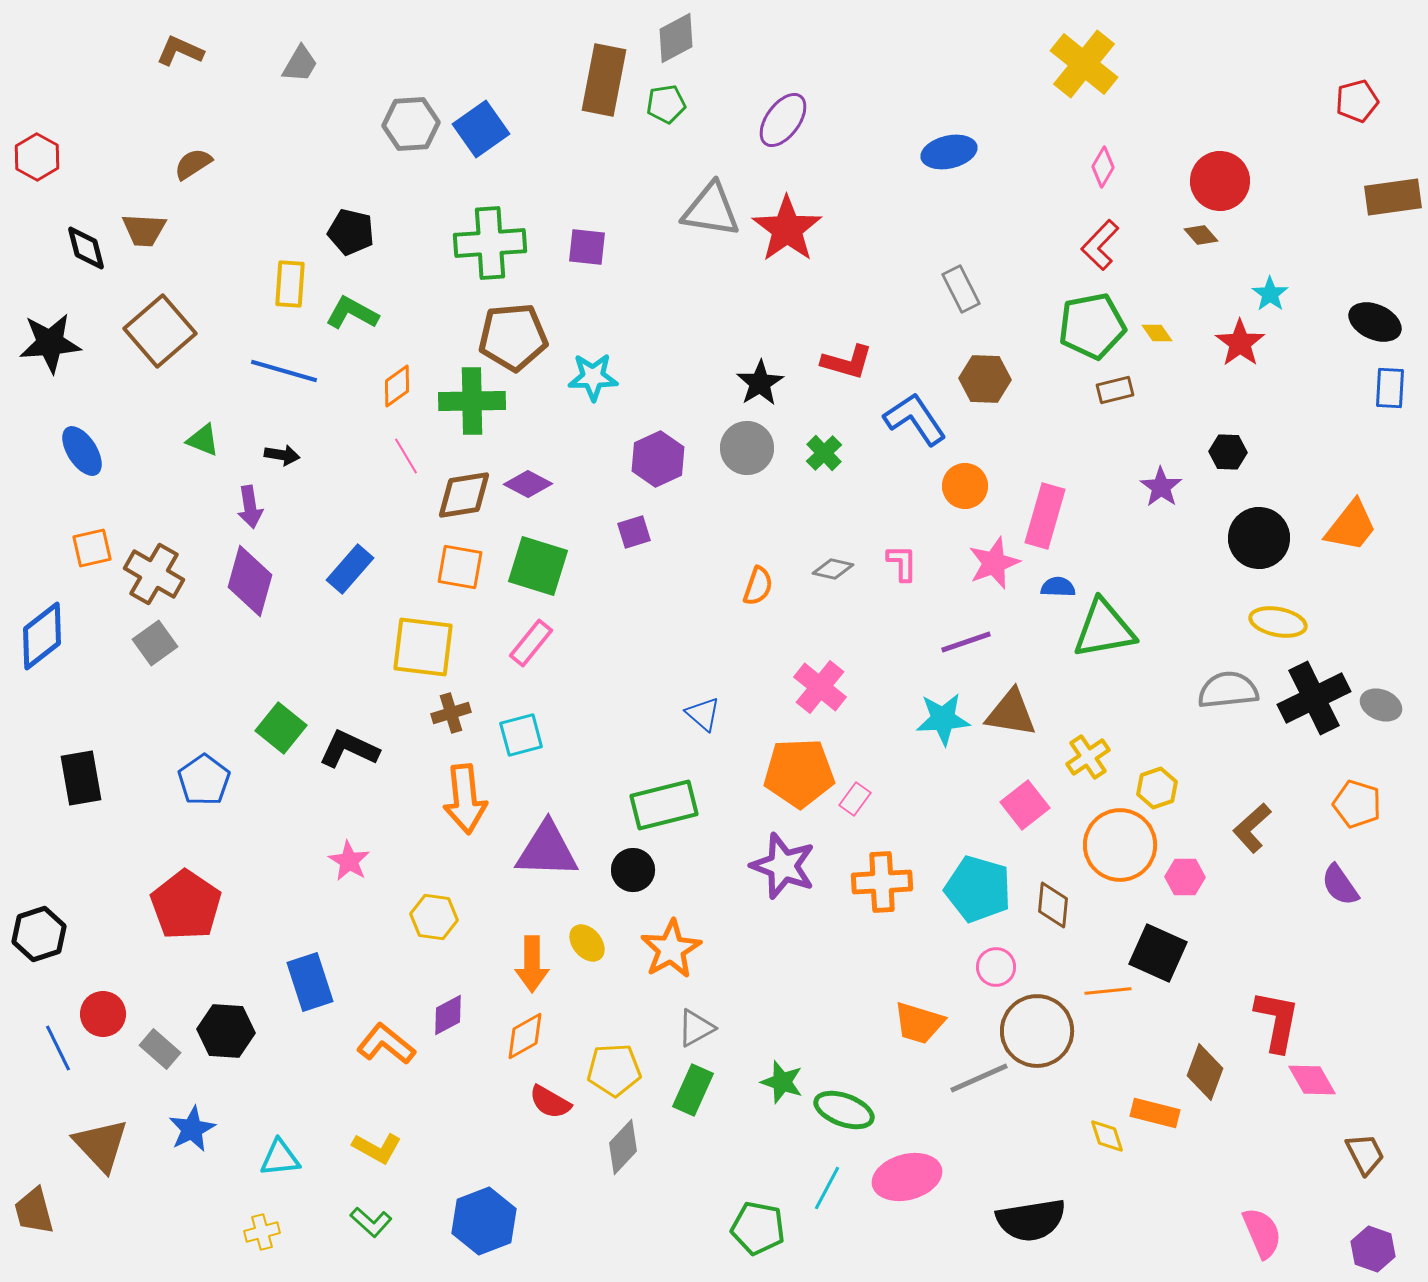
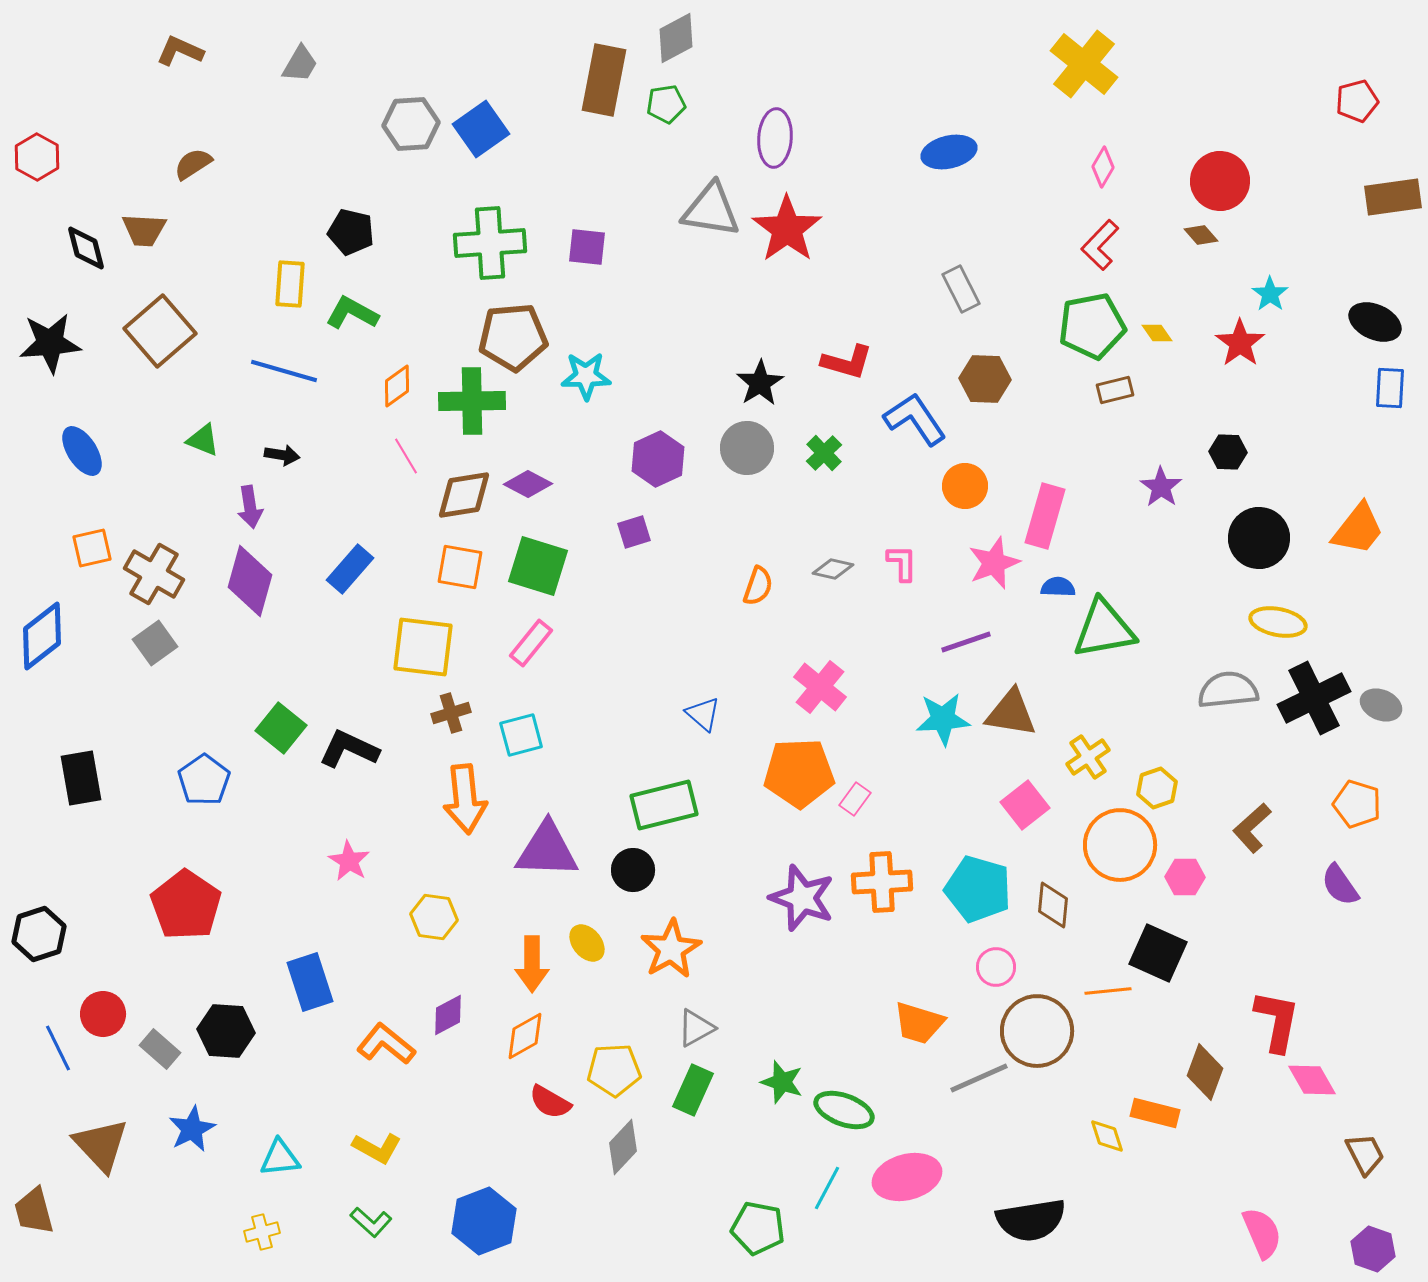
purple ellipse at (783, 120): moved 8 px left, 18 px down; rotated 32 degrees counterclockwise
cyan star at (593, 377): moved 7 px left, 1 px up
orange trapezoid at (1351, 526): moved 7 px right, 3 px down
purple star at (783, 866): moved 19 px right, 32 px down
